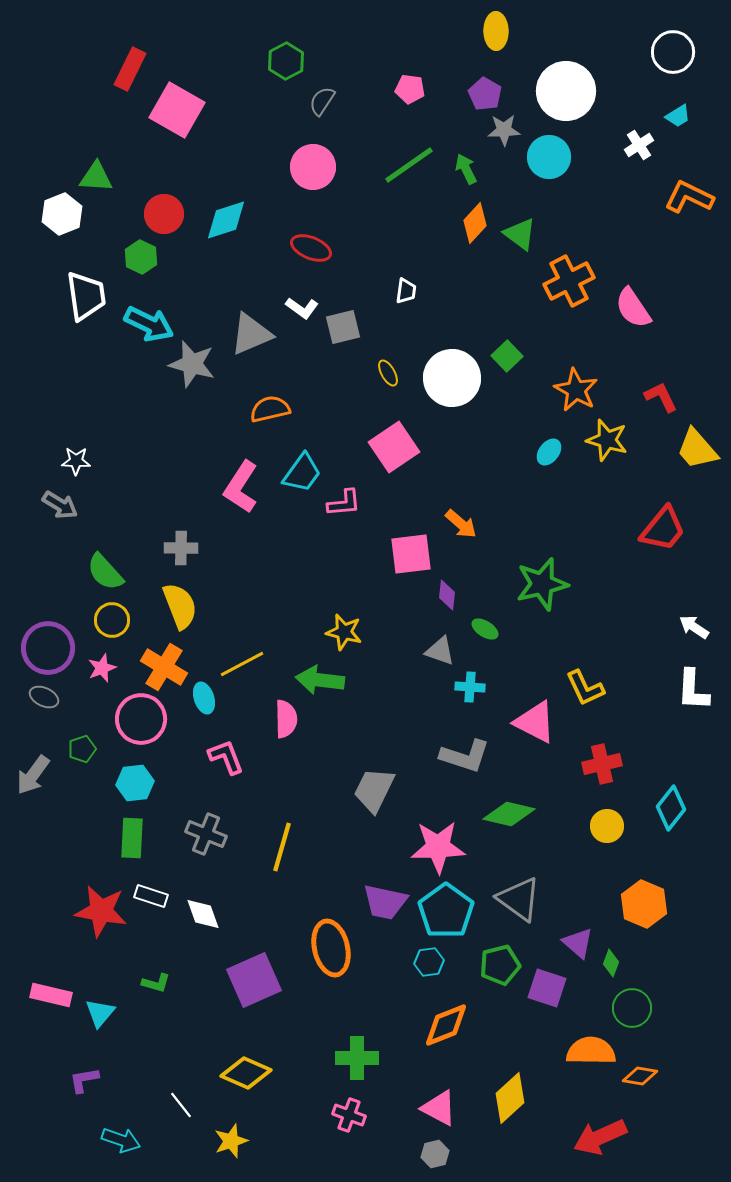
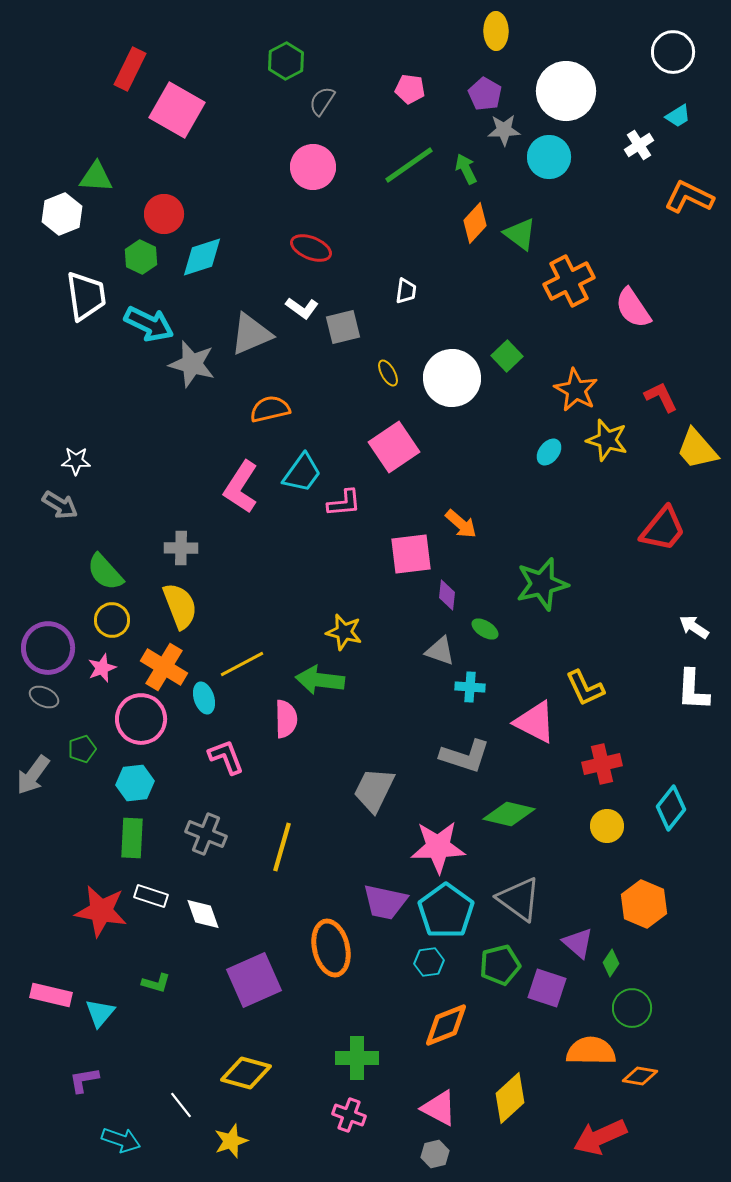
cyan diamond at (226, 220): moved 24 px left, 37 px down
green diamond at (611, 963): rotated 12 degrees clockwise
yellow diamond at (246, 1073): rotated 9 degrees counterclockwise
